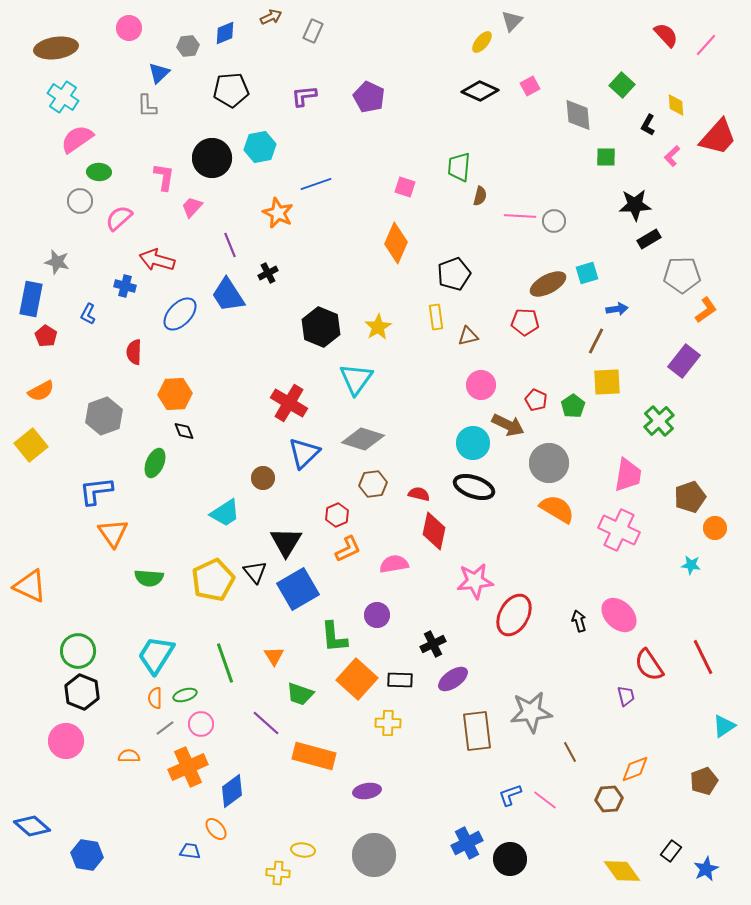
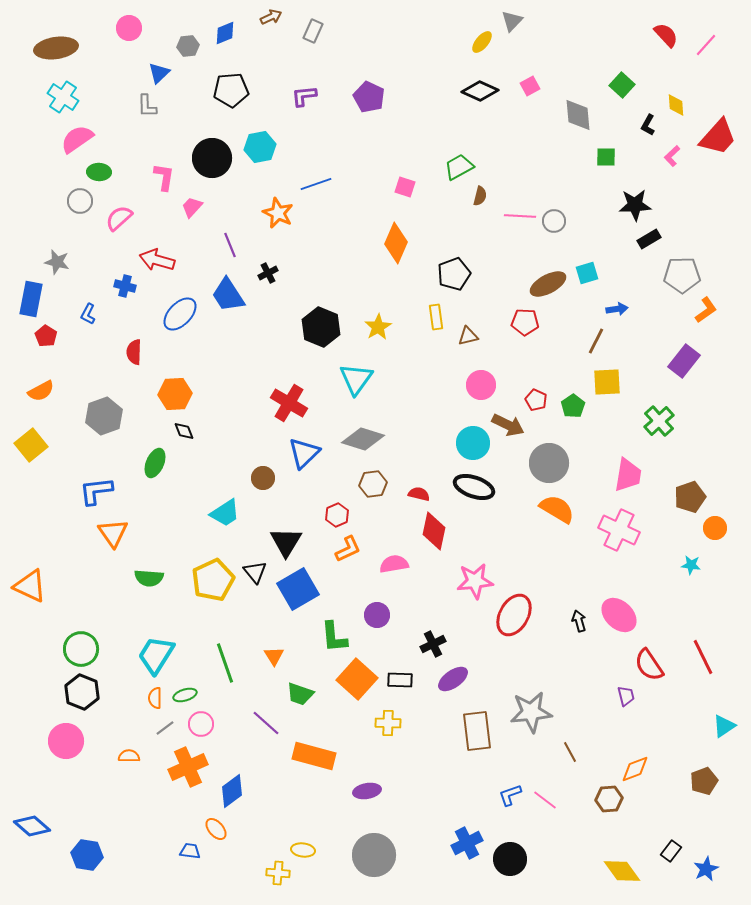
green trapezoid at (459, 167): rotated 56 degrees clockwise
green circle at (78, 651): moved 3 px right, 2 px up
